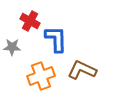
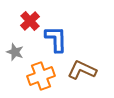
red cross: rotated 18 degrees clockwise
gray star: moved 3 px right, 5 px down; rotated 18 degrees clockwise
